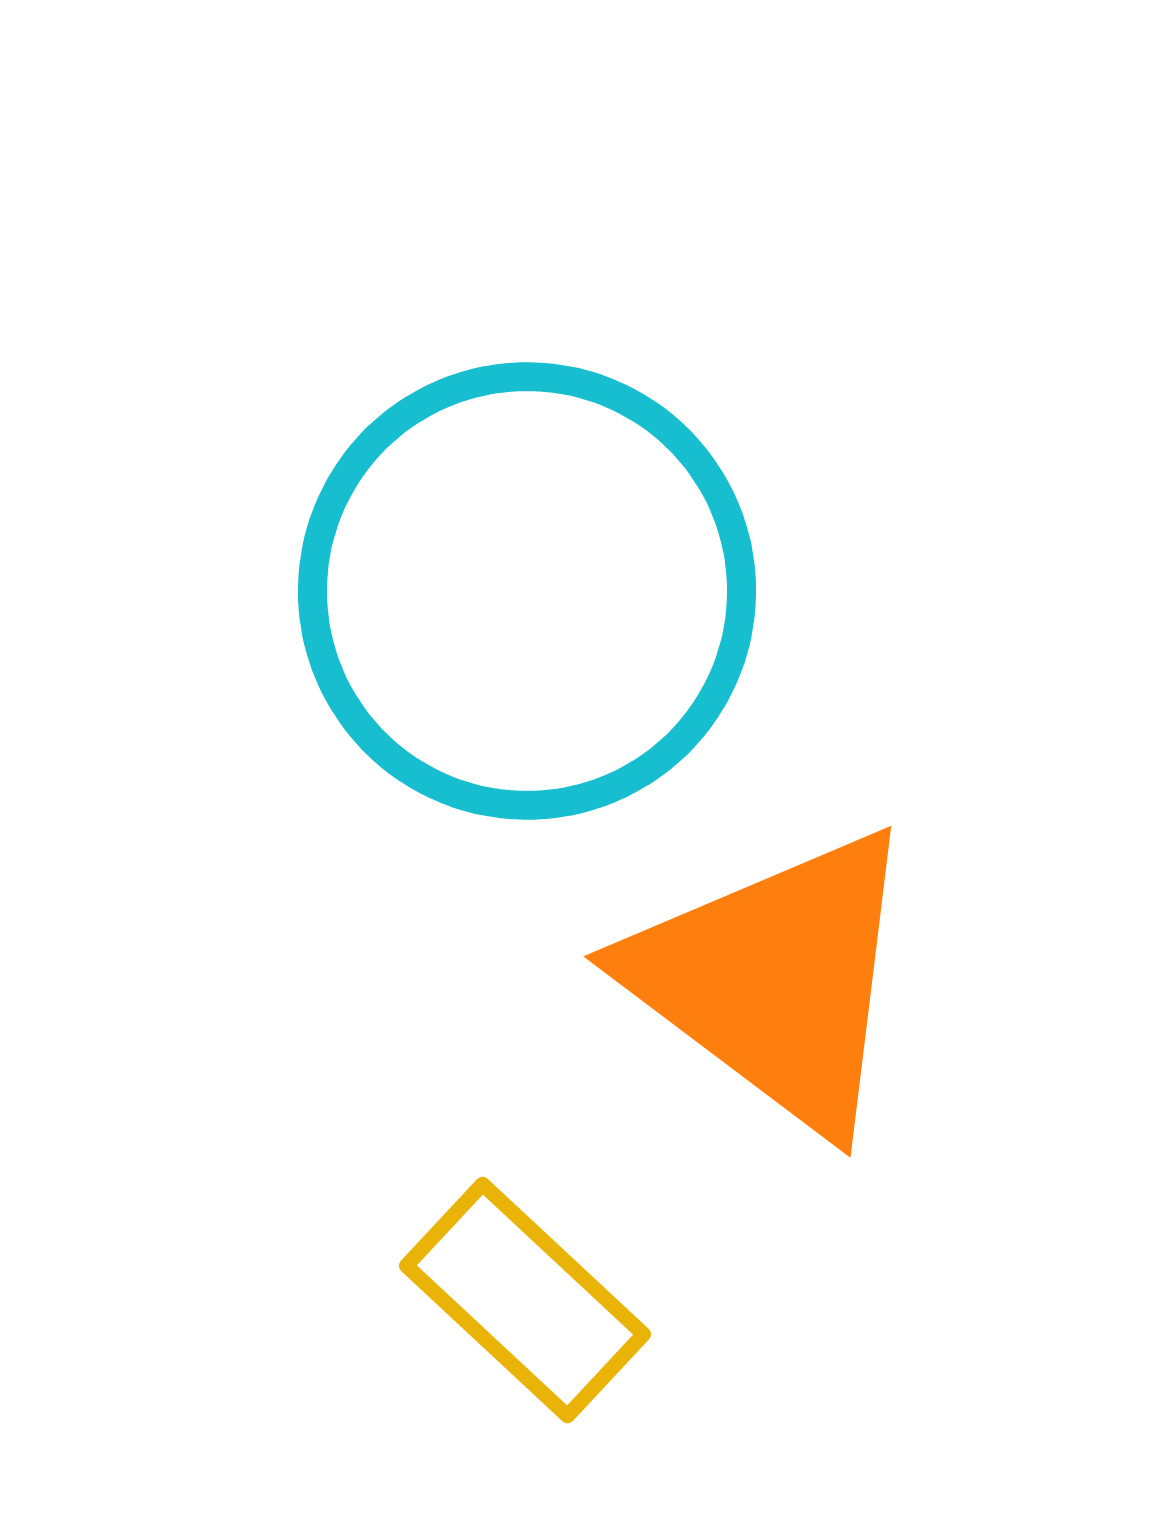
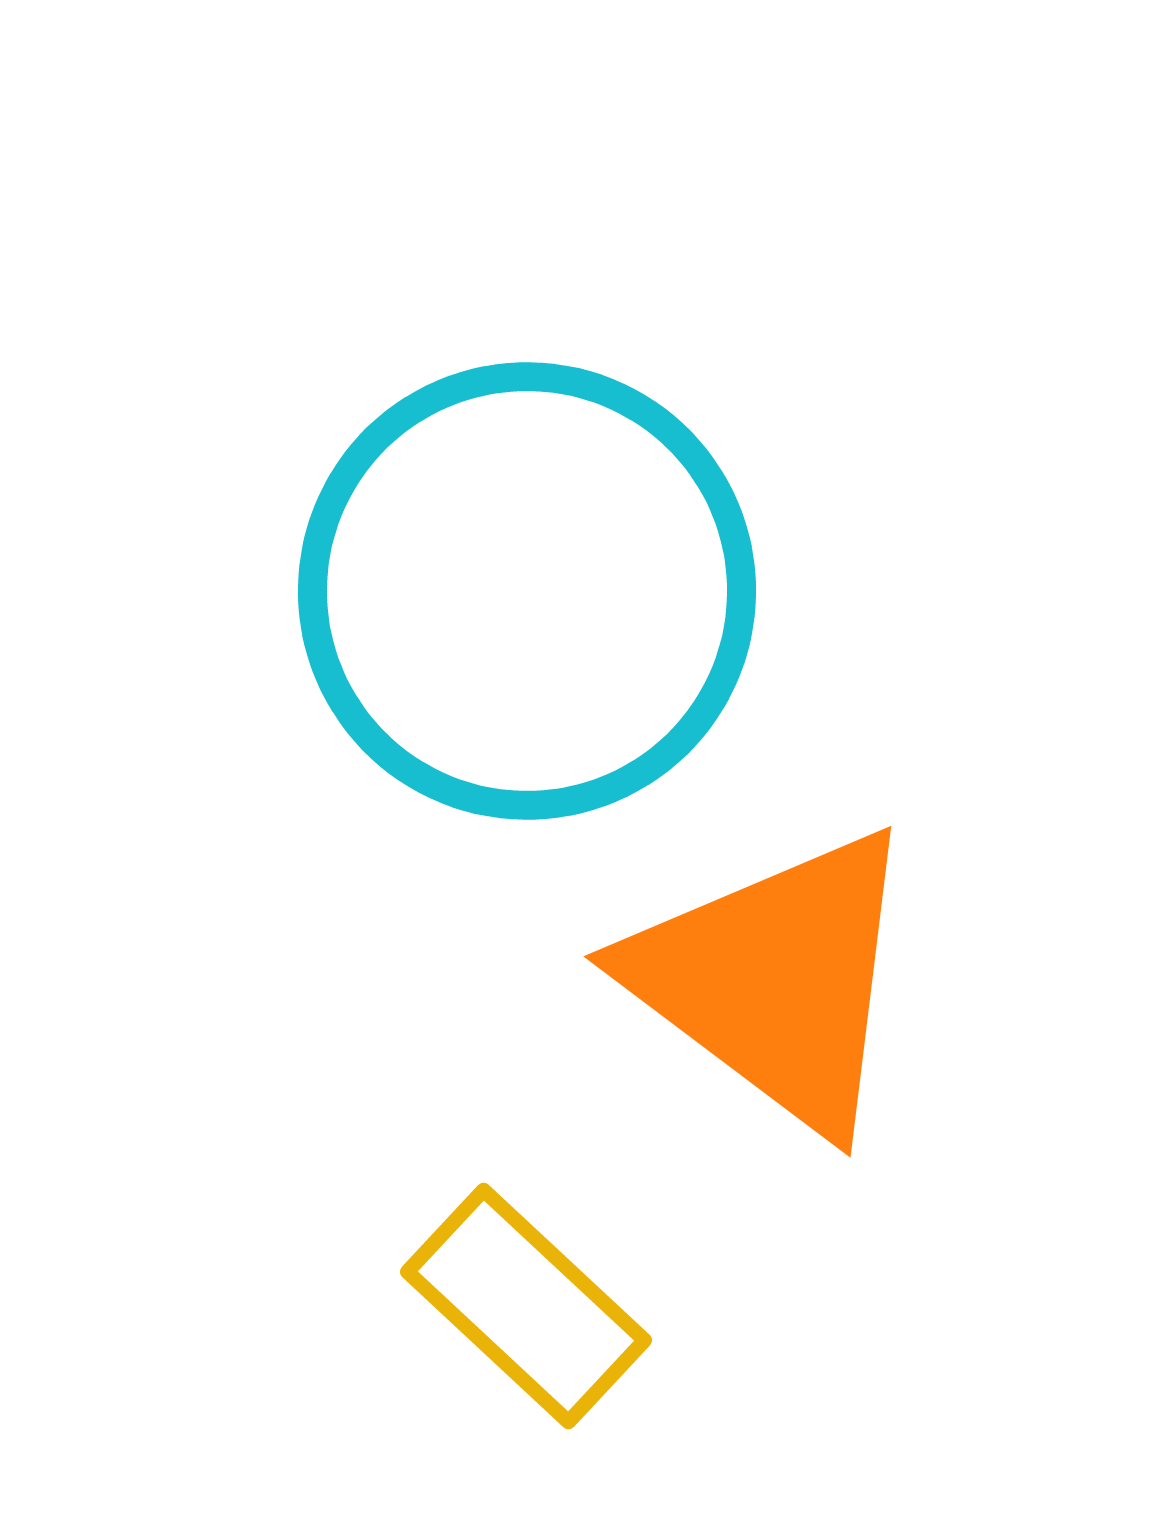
yellow rectangle: moved 1 px right, 6 px down
